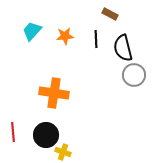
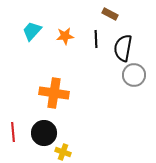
black semicircle: rotated 24 degrees clockwise
black circle: moved 2 px left, 2 px up
